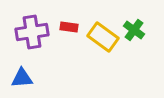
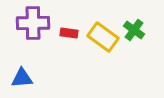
red rectangle: moved 6 px down
purple cross: moved 1 px right, 9 px up; rotated 8 degrees clockwise
